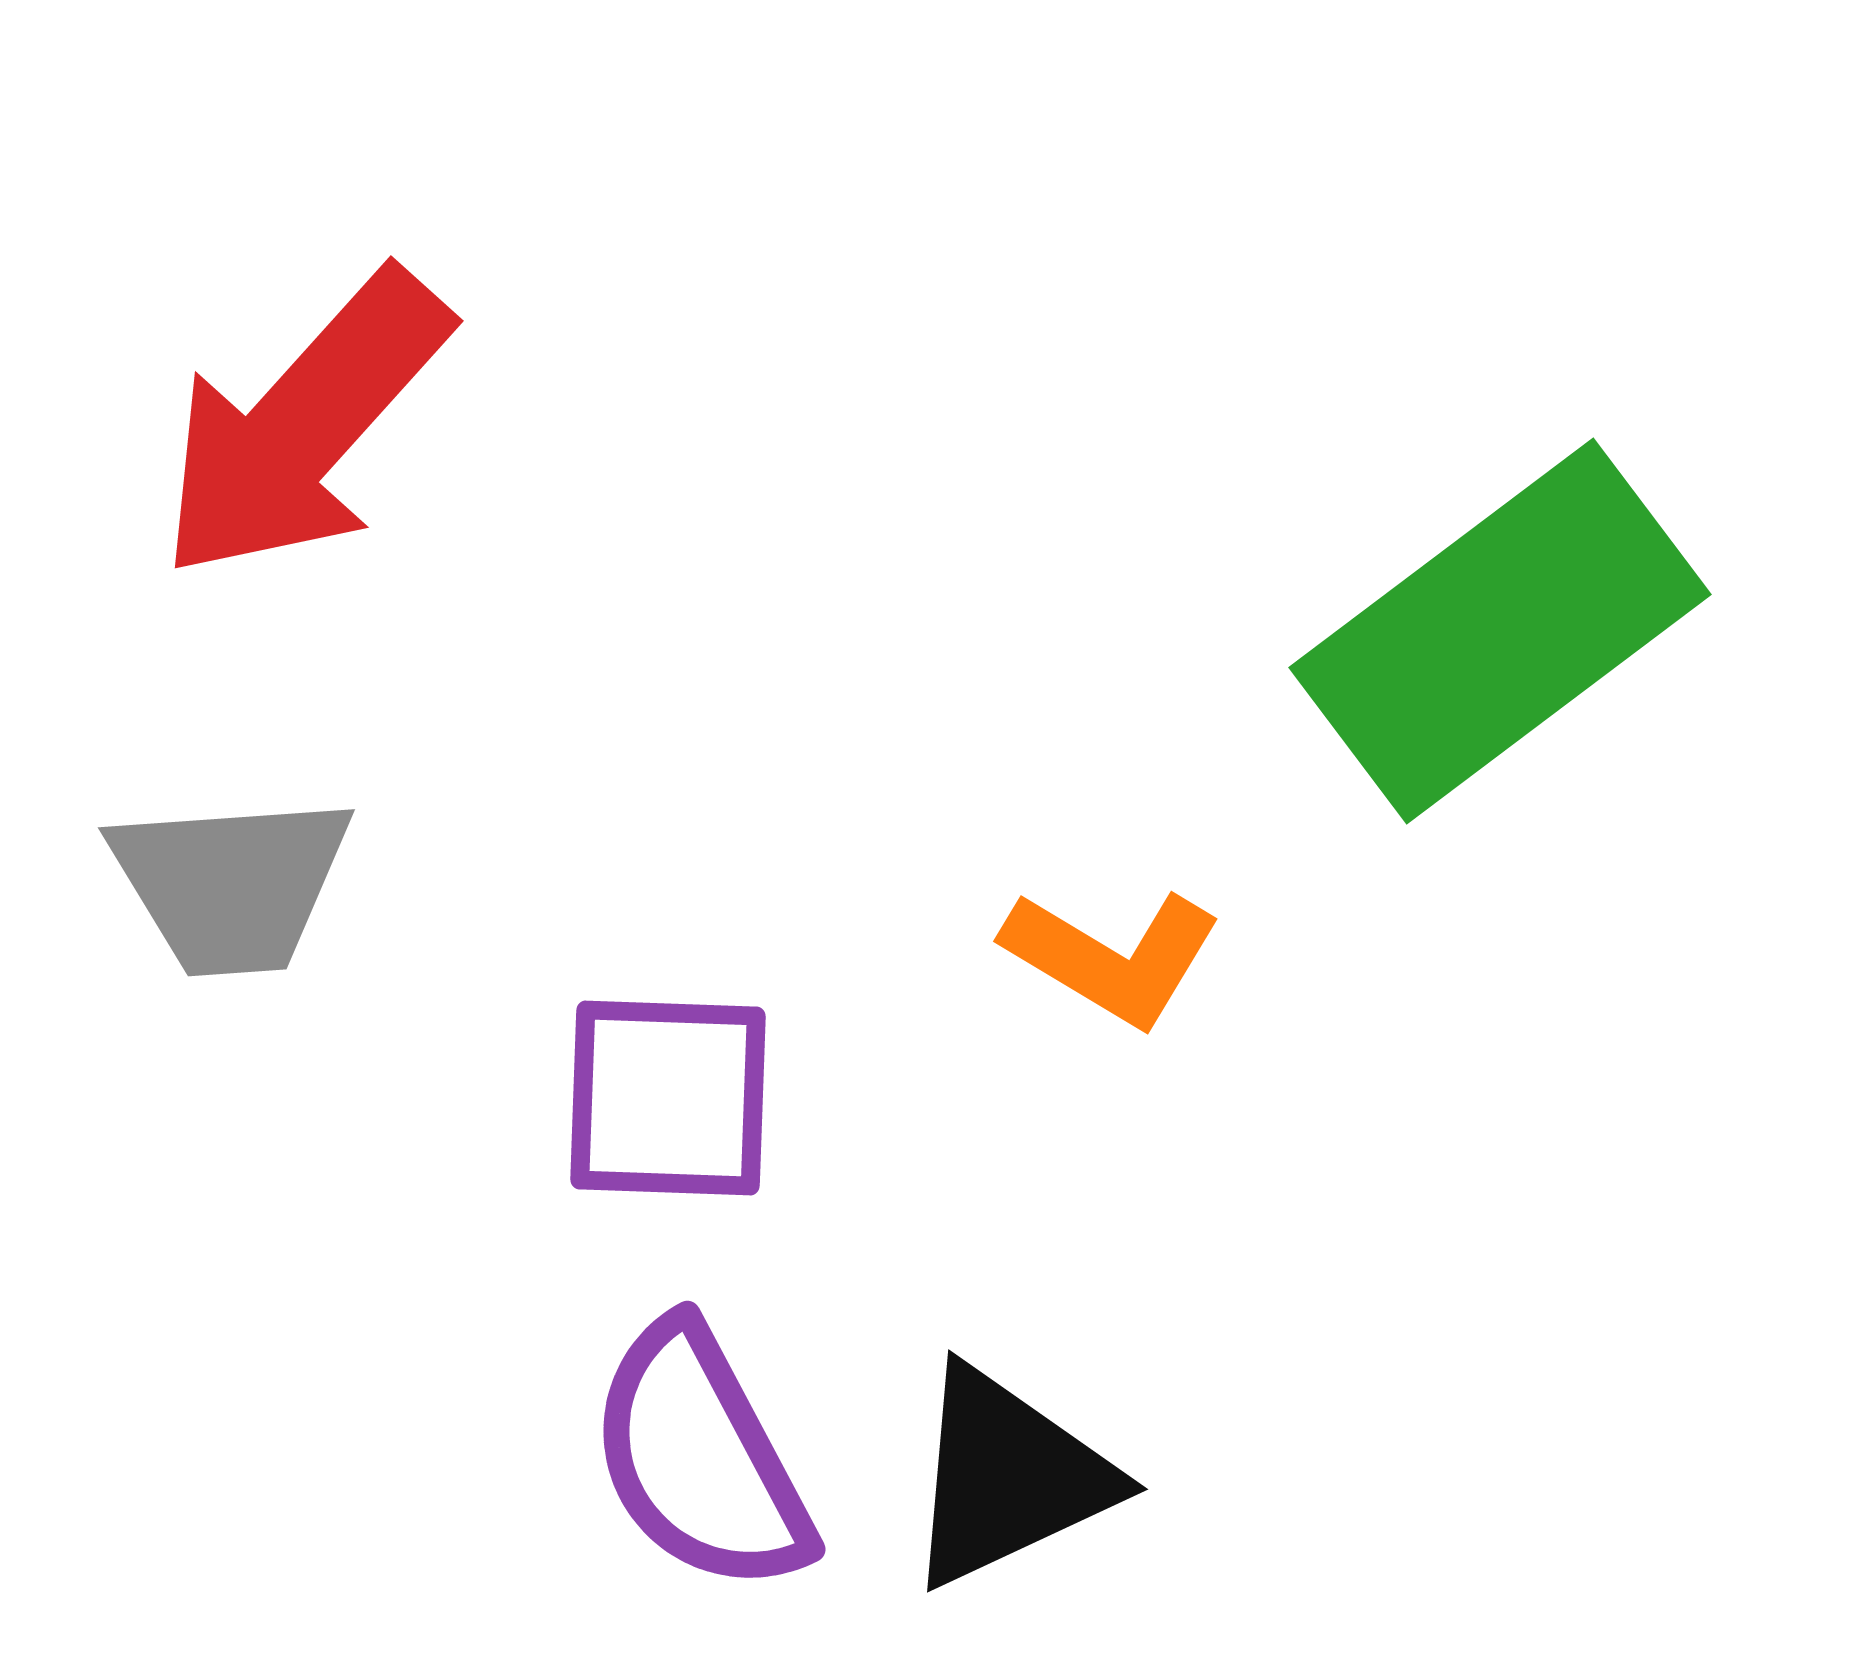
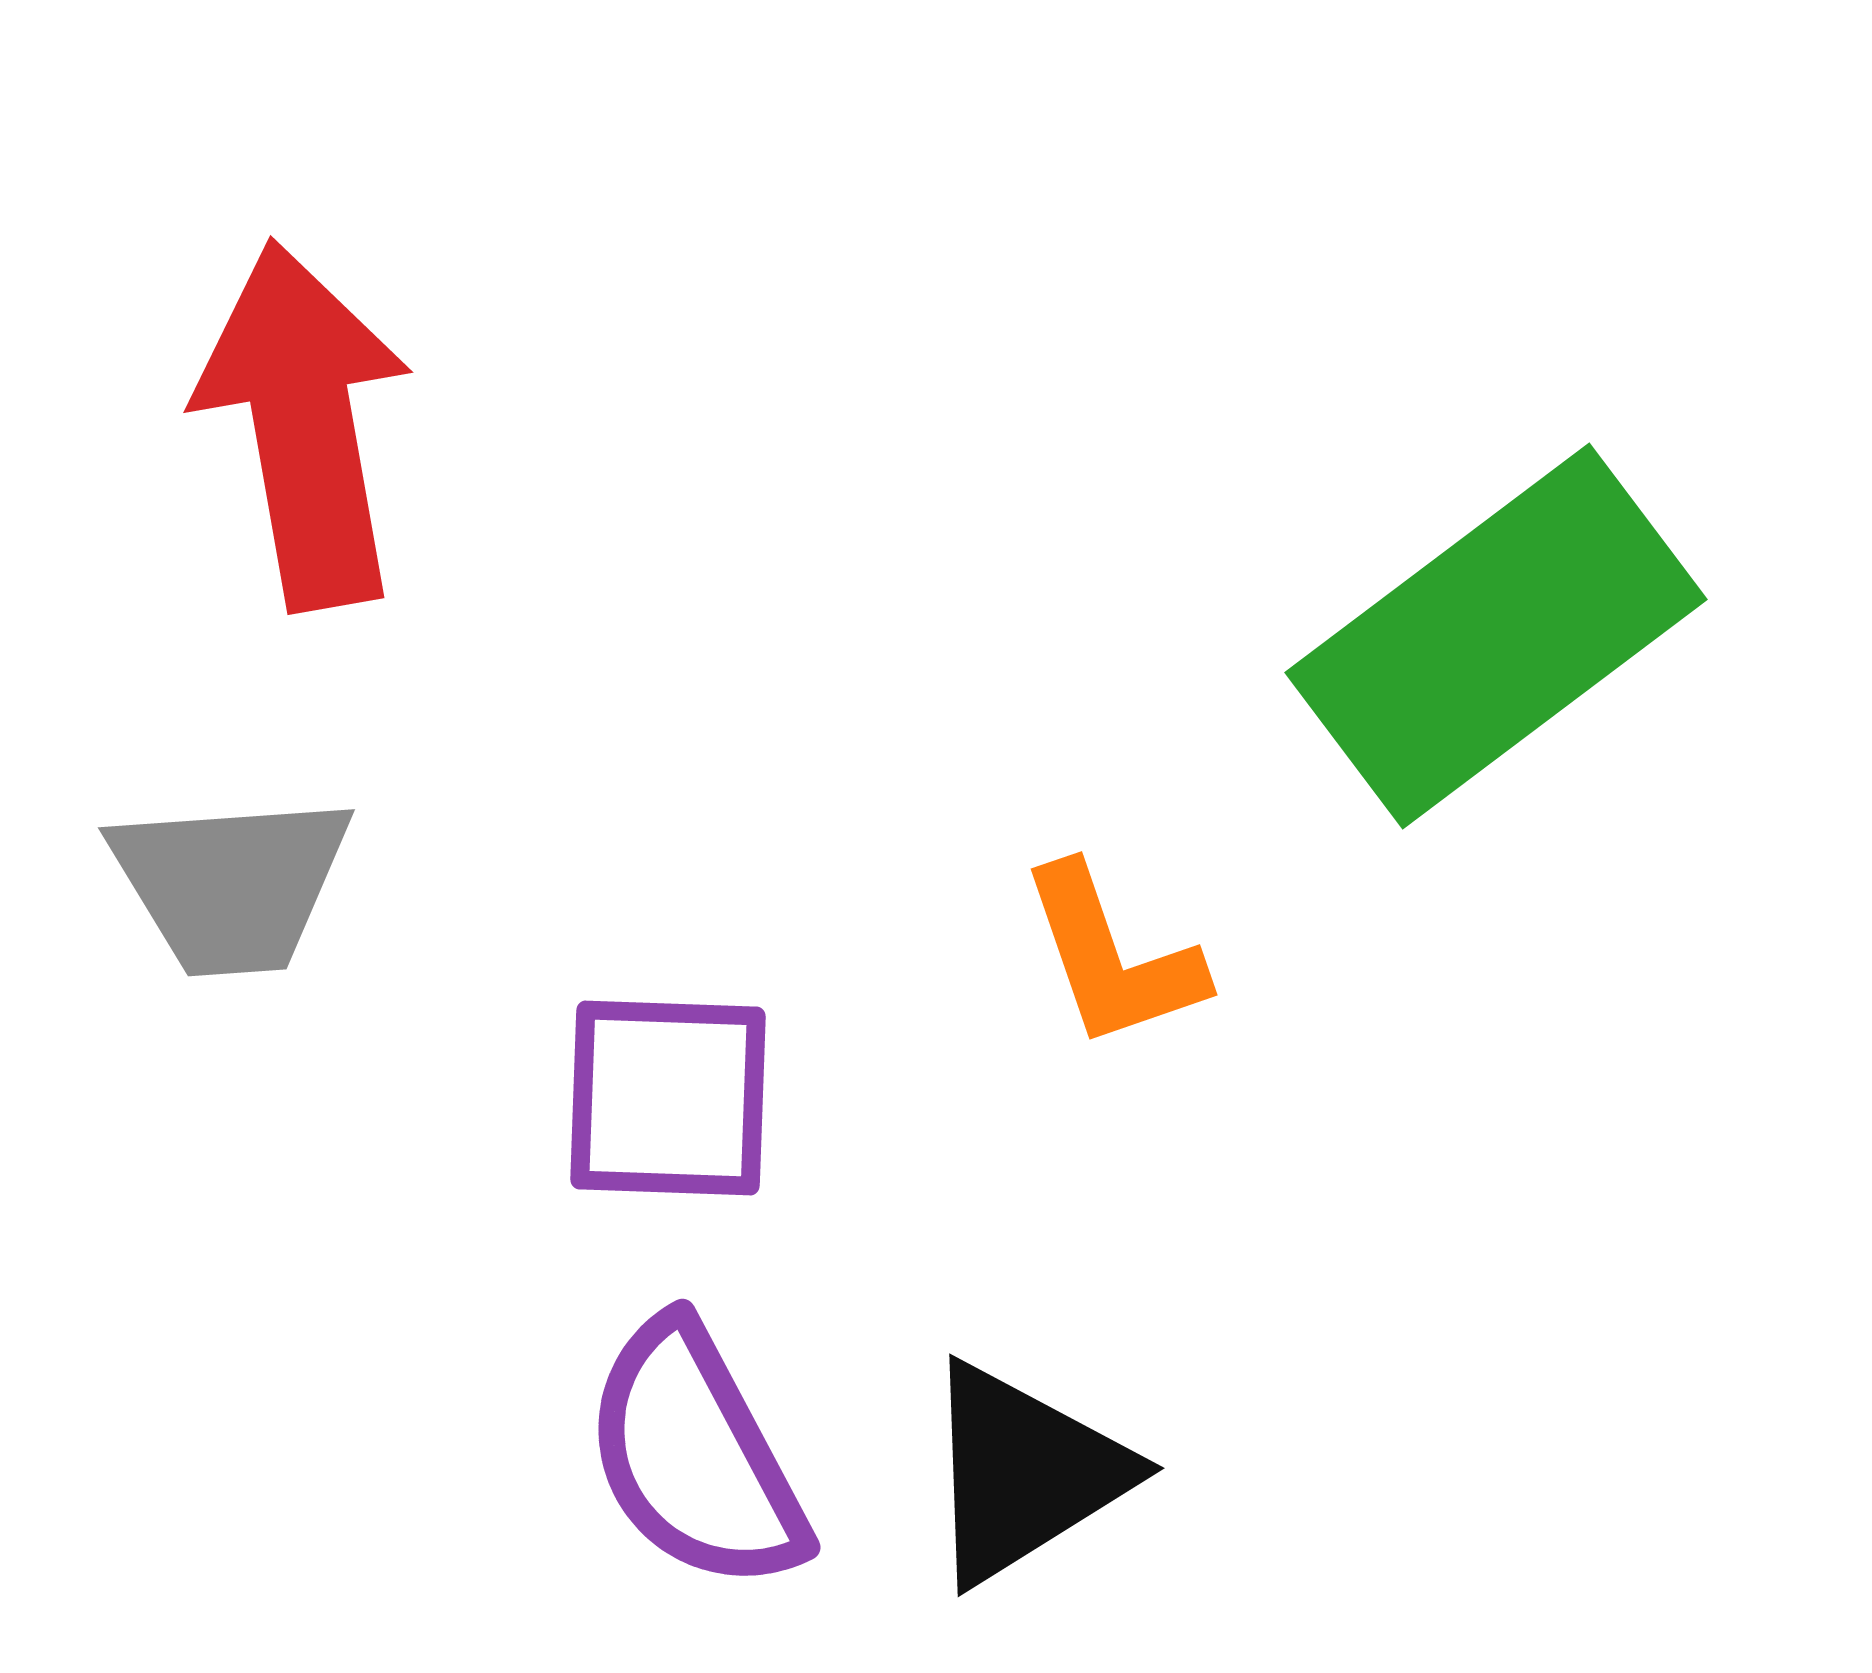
red arrow: rotated 128 degrees clockwise
green rectangle: moved 4 px left, 5 px down
orange L-shape: rotated 40 degrees clockwise
purple semicircle: moved 5 px left, 2 px up
black triangle: moved 16 px right, 4 px up; rotated 7 degrees counterclockwise
